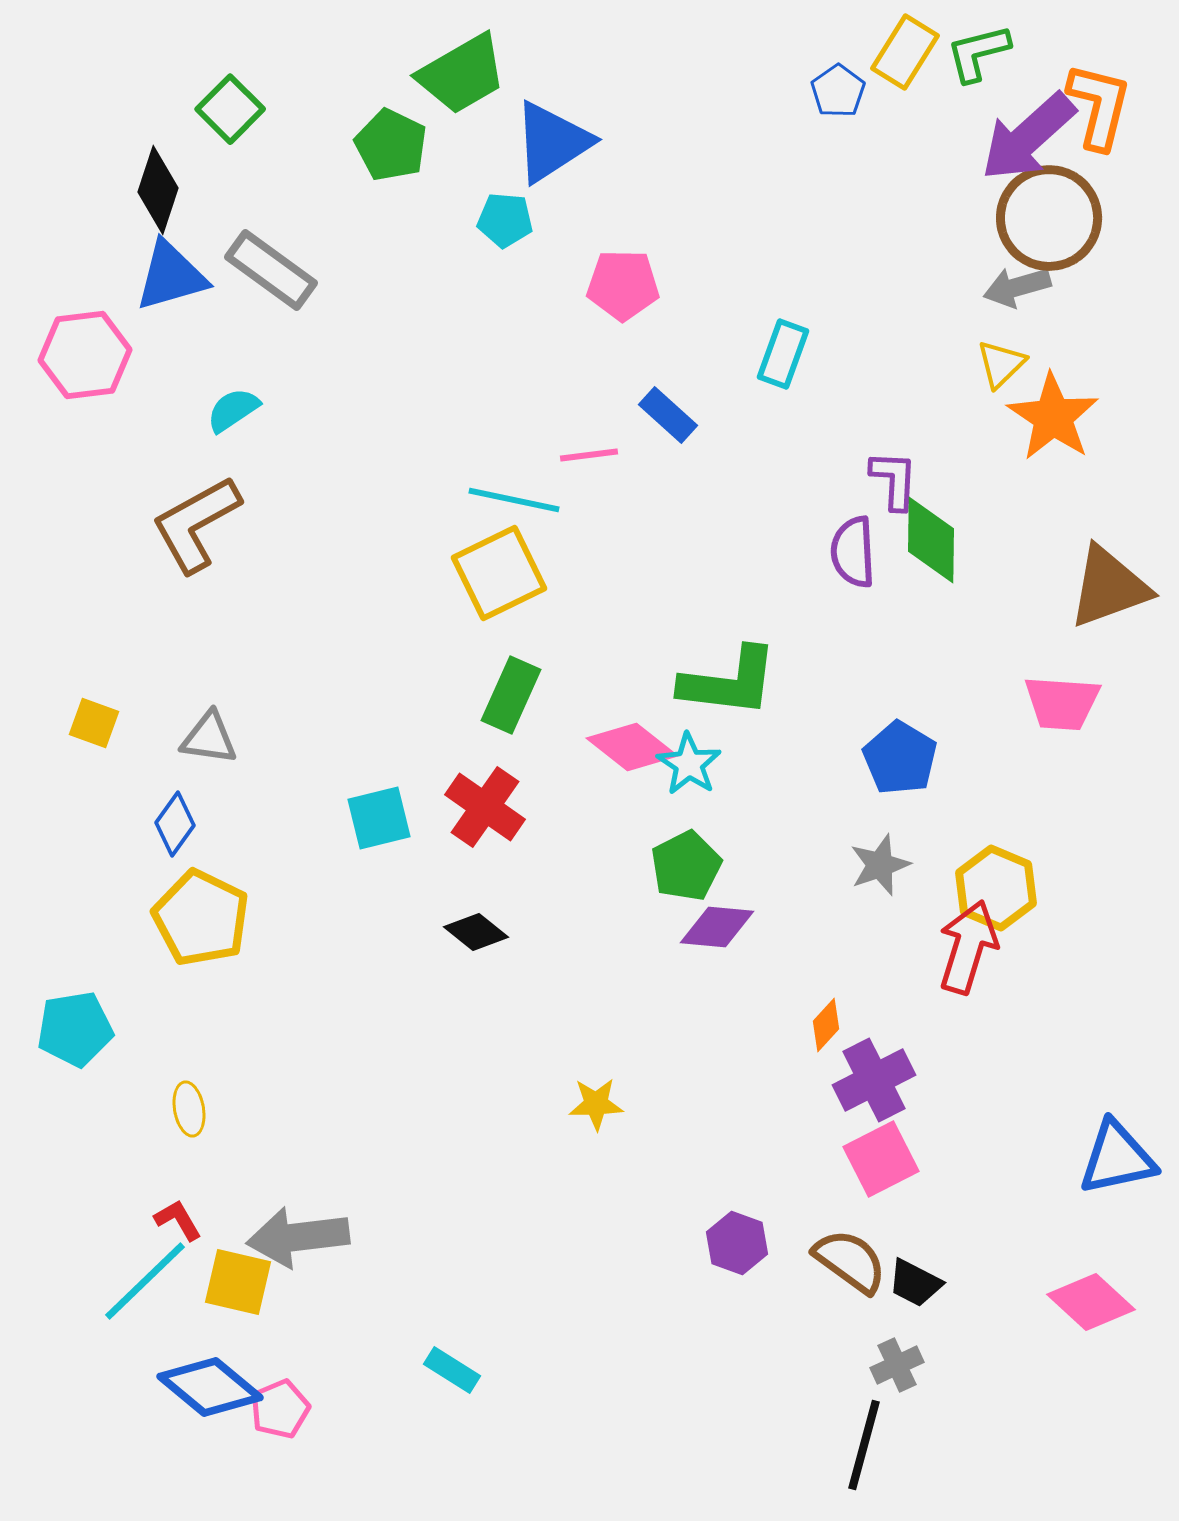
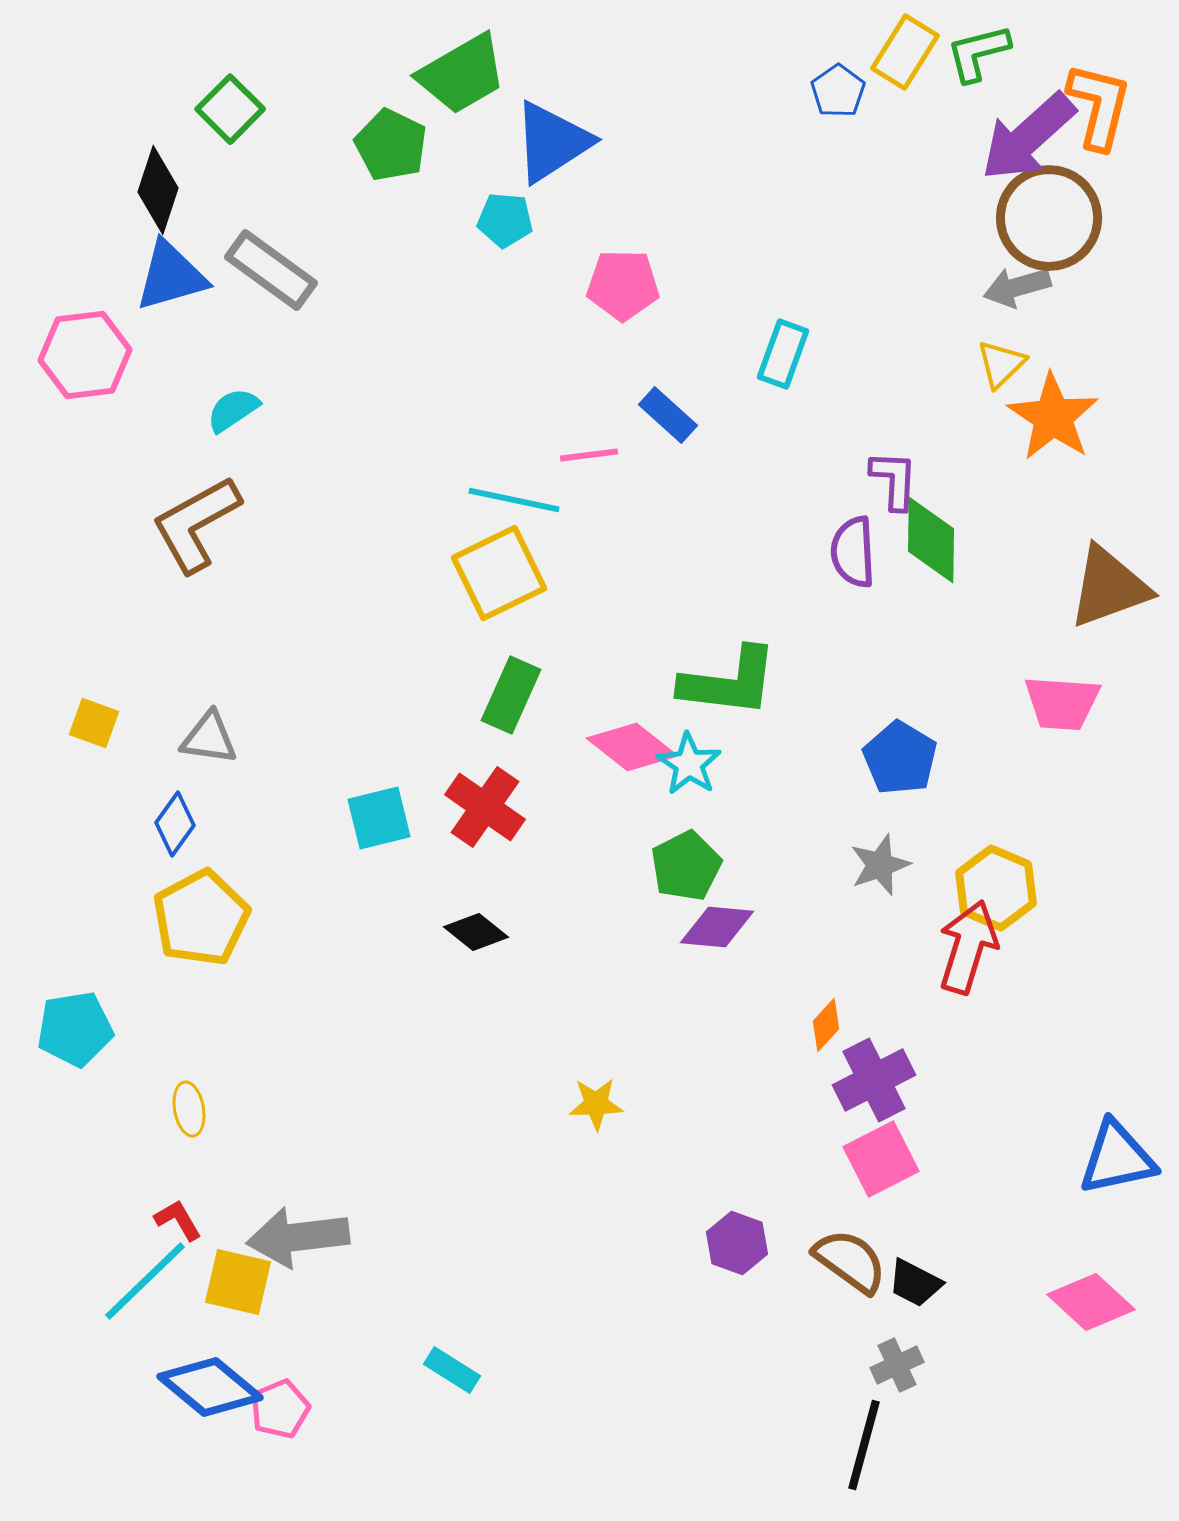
yellow pentagon at (201, 918): rotated 18 degrees clockwise
